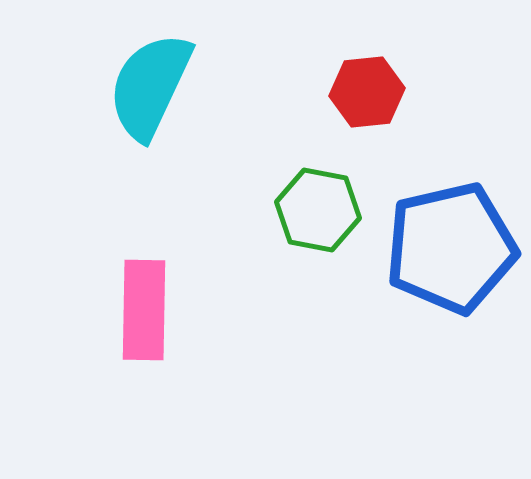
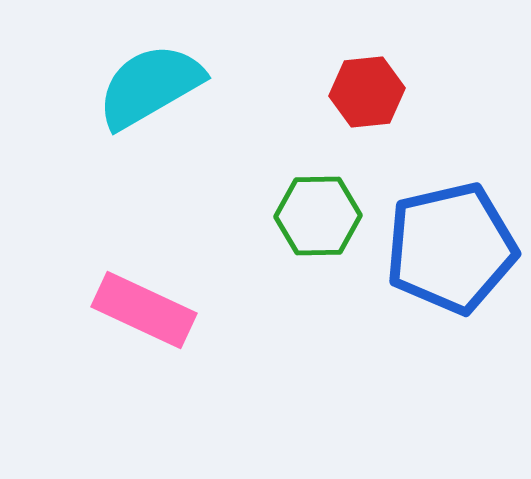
cyan semicircle: rotated 35 degrees clockwise
green hexagon: moved 6 px down; rotated 12 degrees counterclockwise
pink rectangle: rotated 66 degrees counterclockwise
